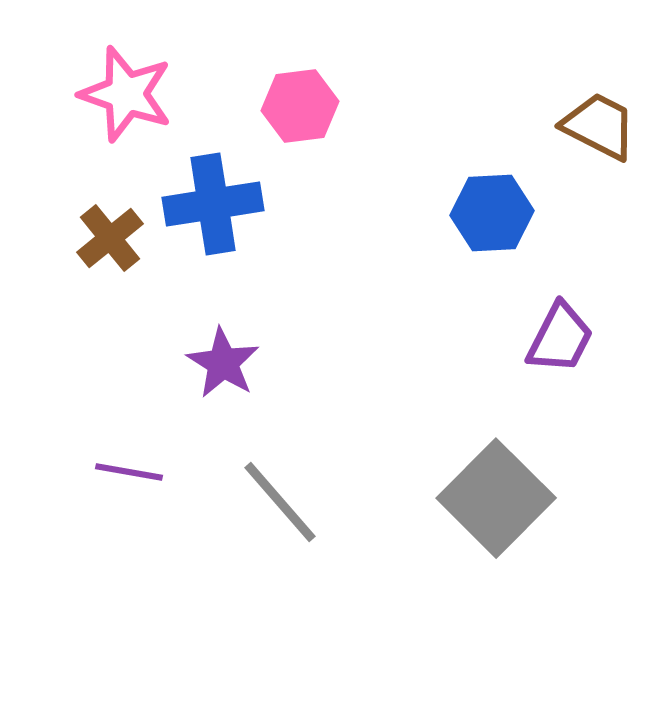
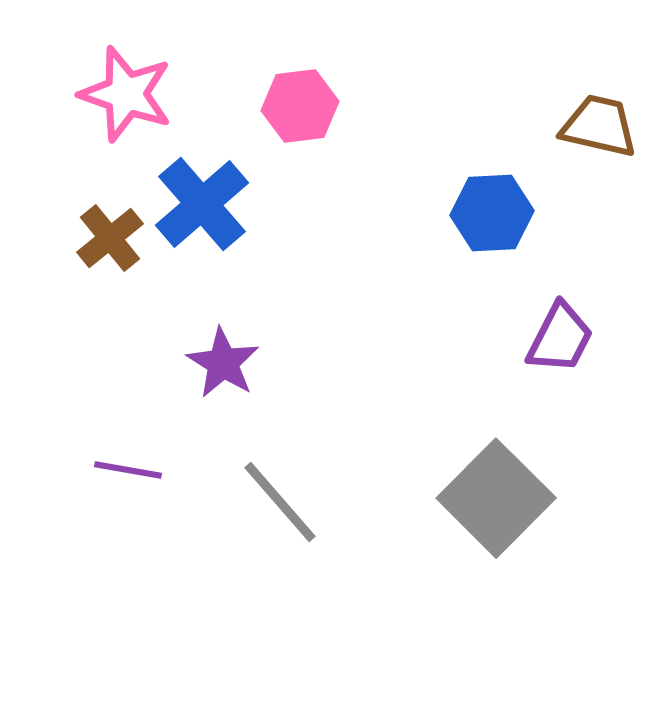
brown trapezoid: rotated 14 degrees counterclockwise
blue cross: moved 11 px left; rotated 32 degrees counterclockwise
purple line: moved 1 px left, 2 px up
